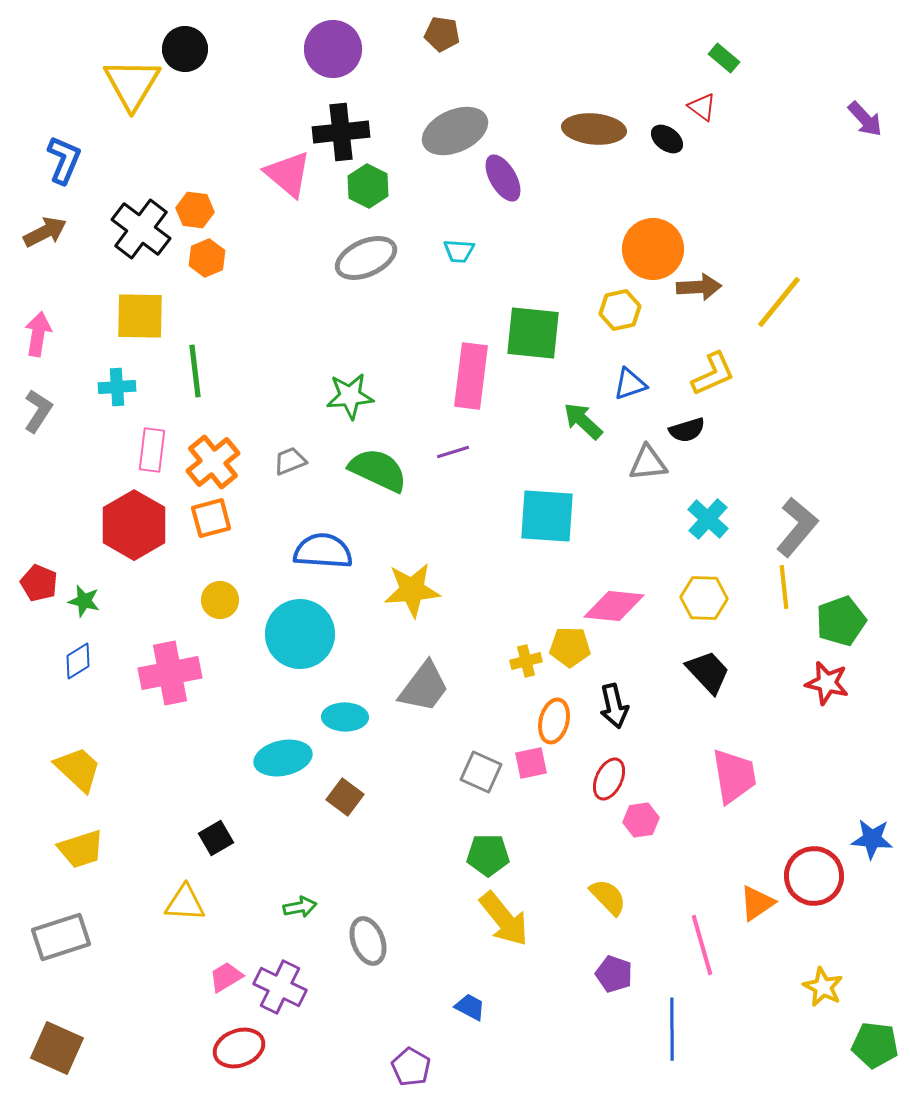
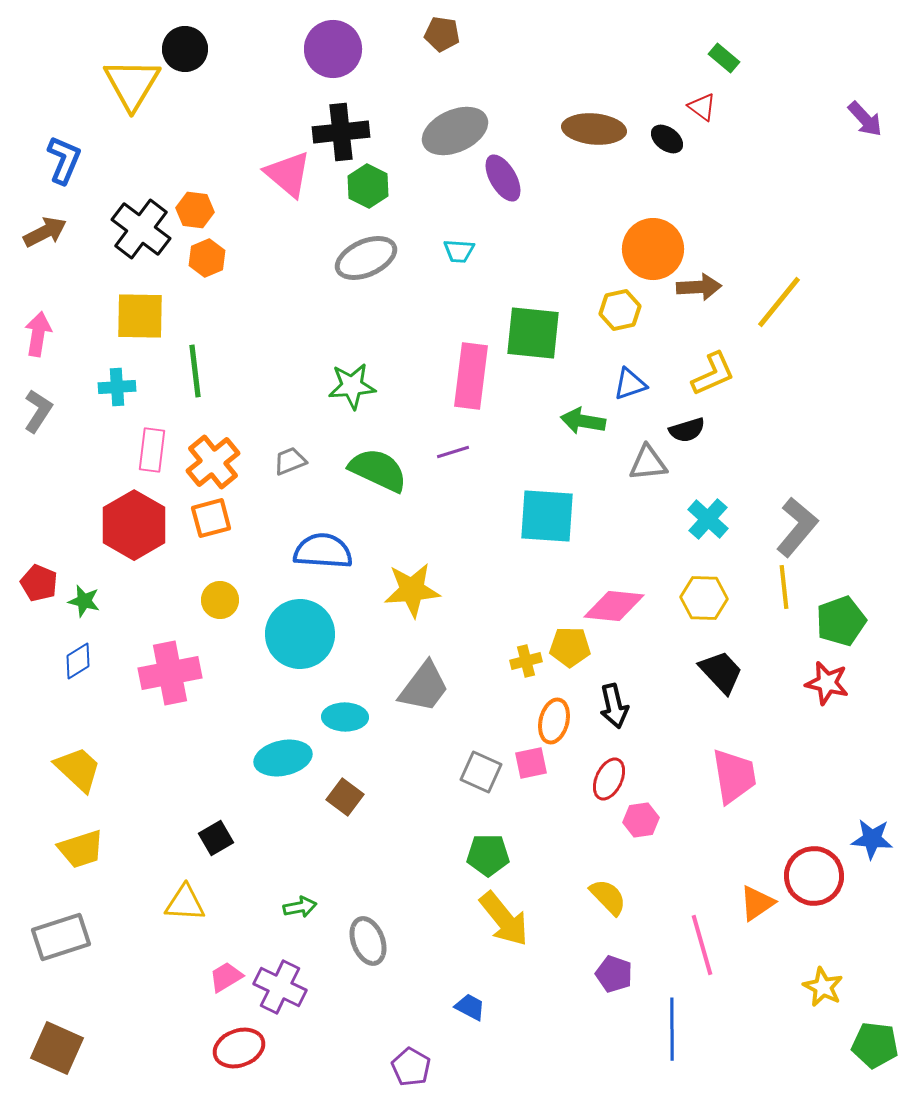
green star at (350, 396): moved 2 px right, 10 px up
green arrow at (583, 421): rotated 33 degrees counterclockwise
black trapezoid at (708, 672): moved 13 px right
